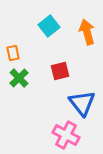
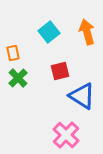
cyan square: moved 6 px down
green cross: moved 1 px left
blue triangle: moved 7 px up; rotated 20 degrees counterclockwise
pink cross: rotated 16 degrees clockwise
